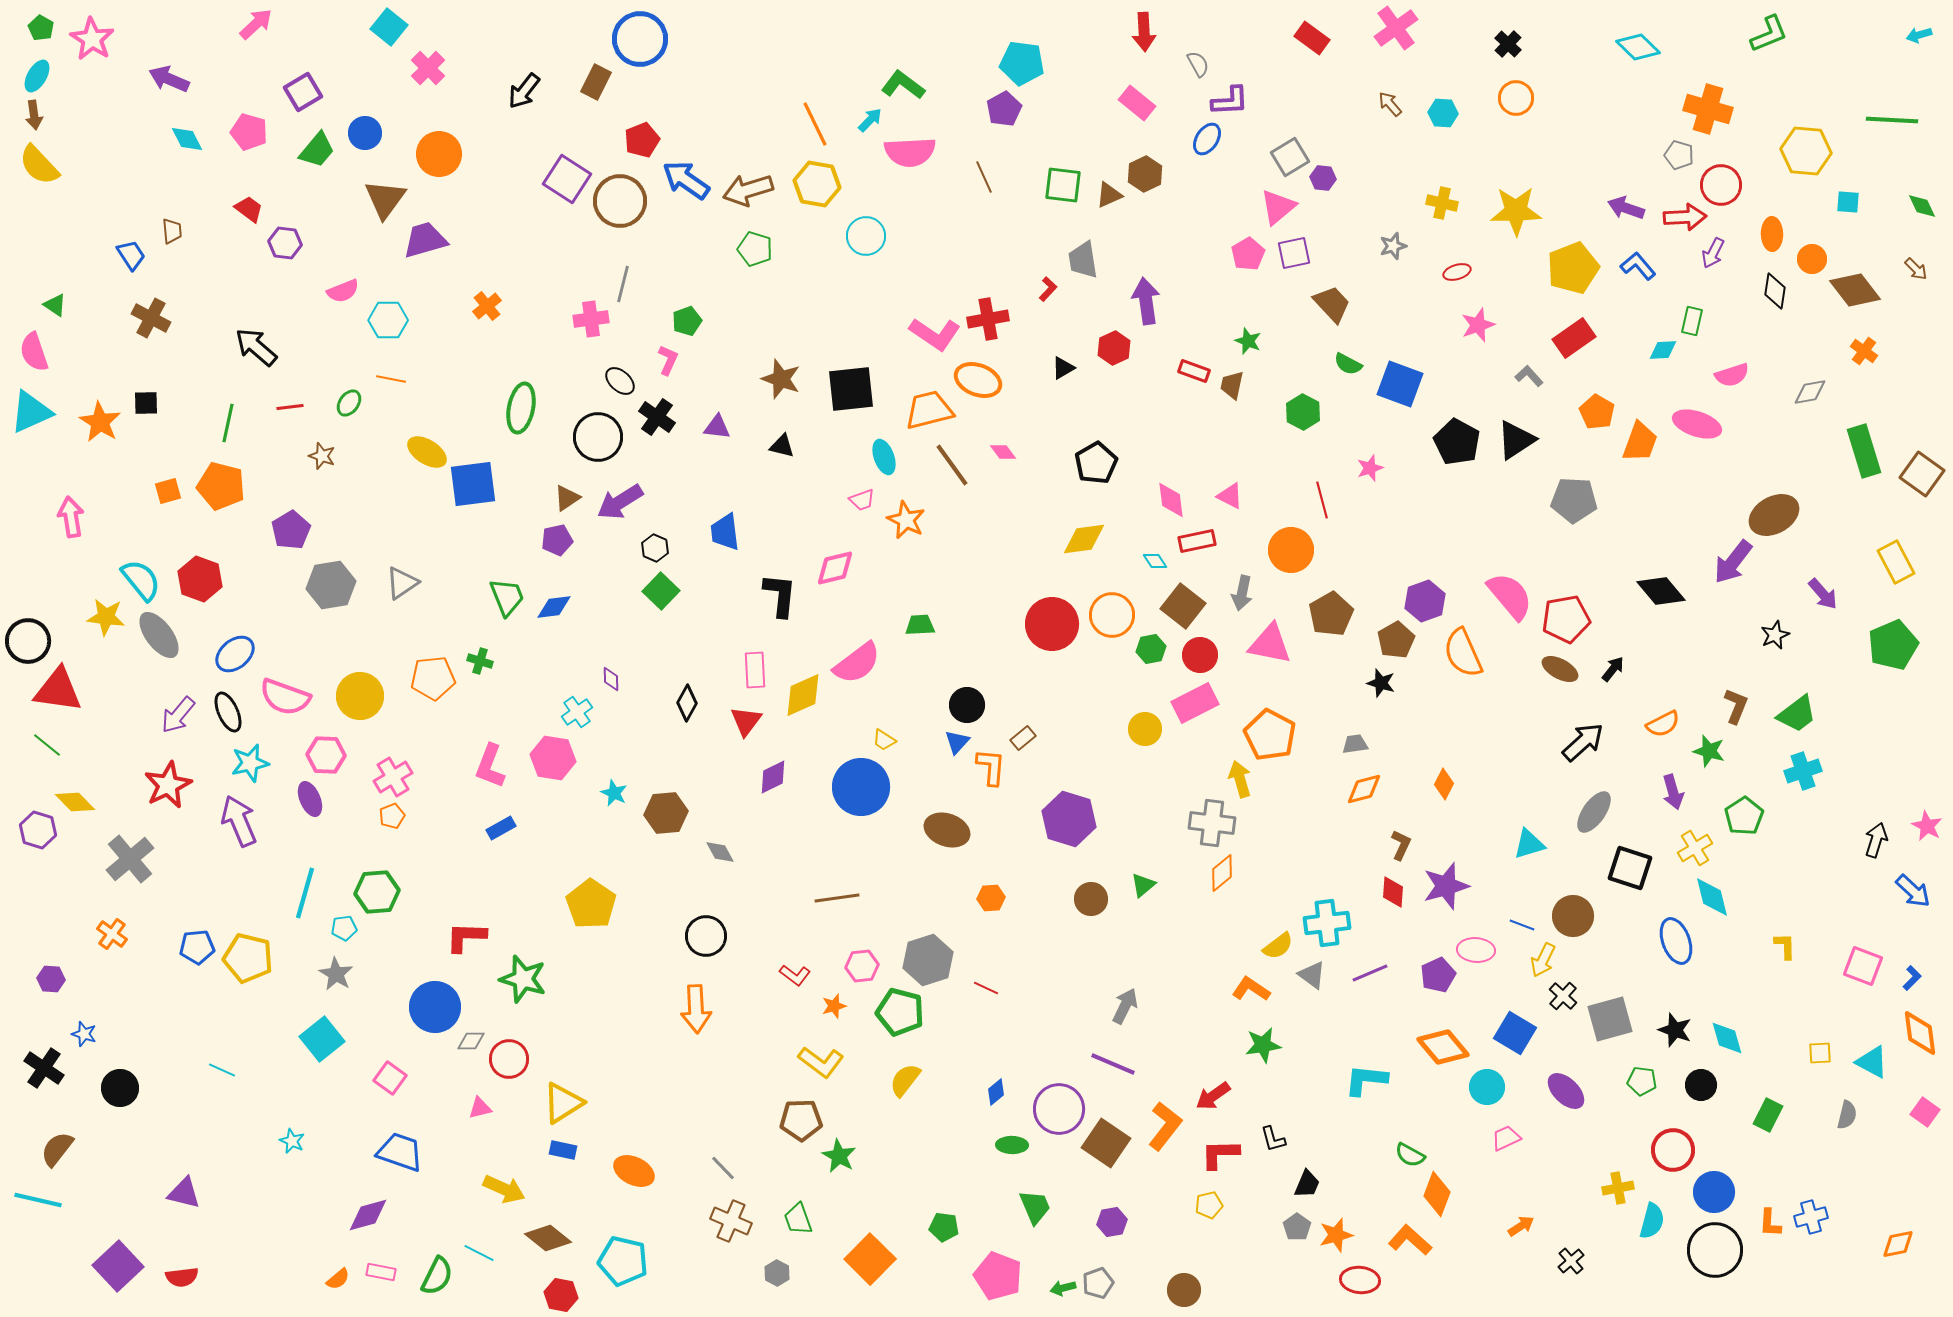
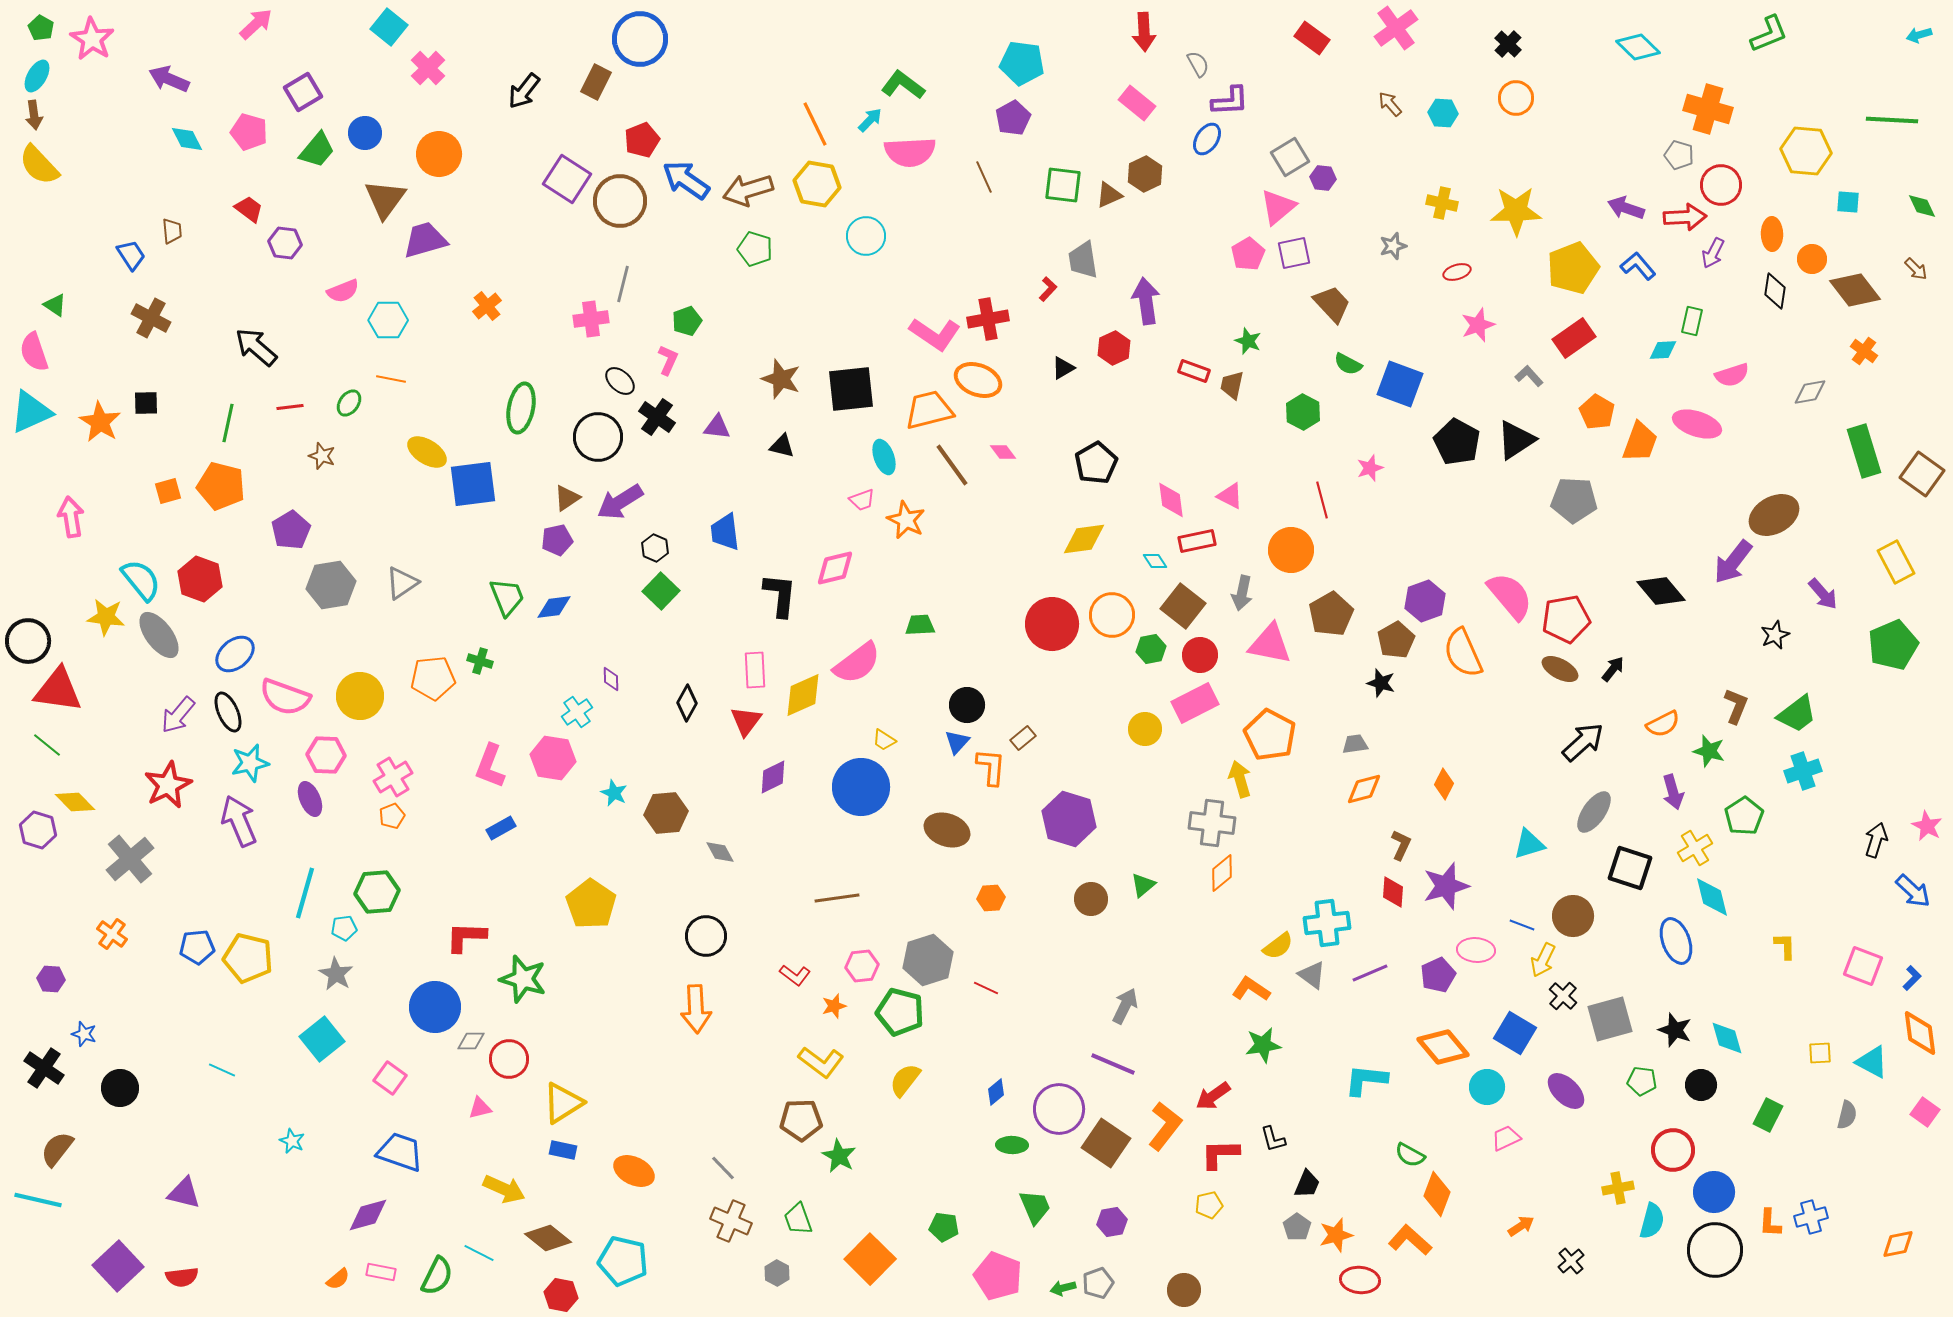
purple pentagon at (1004, 109): moved 9 px right, 9 px down
